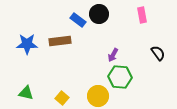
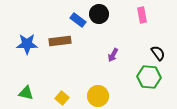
green hexagon: moved 29 px right
